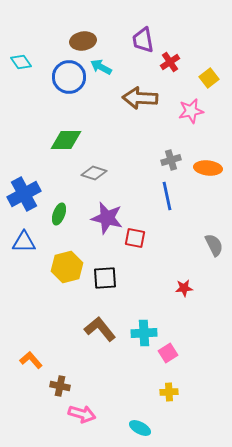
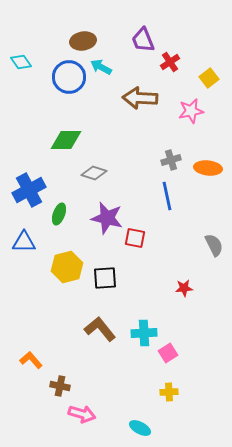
purple trapezoid: rotated 12 degrees counterclockwise
blue cross: moved 5 px right, 4 px up
